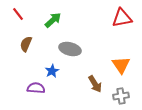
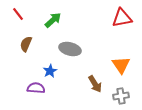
blue star: moved 2 px left
